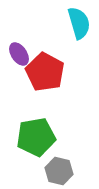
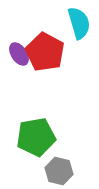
red pentagon: moved 20 px up
